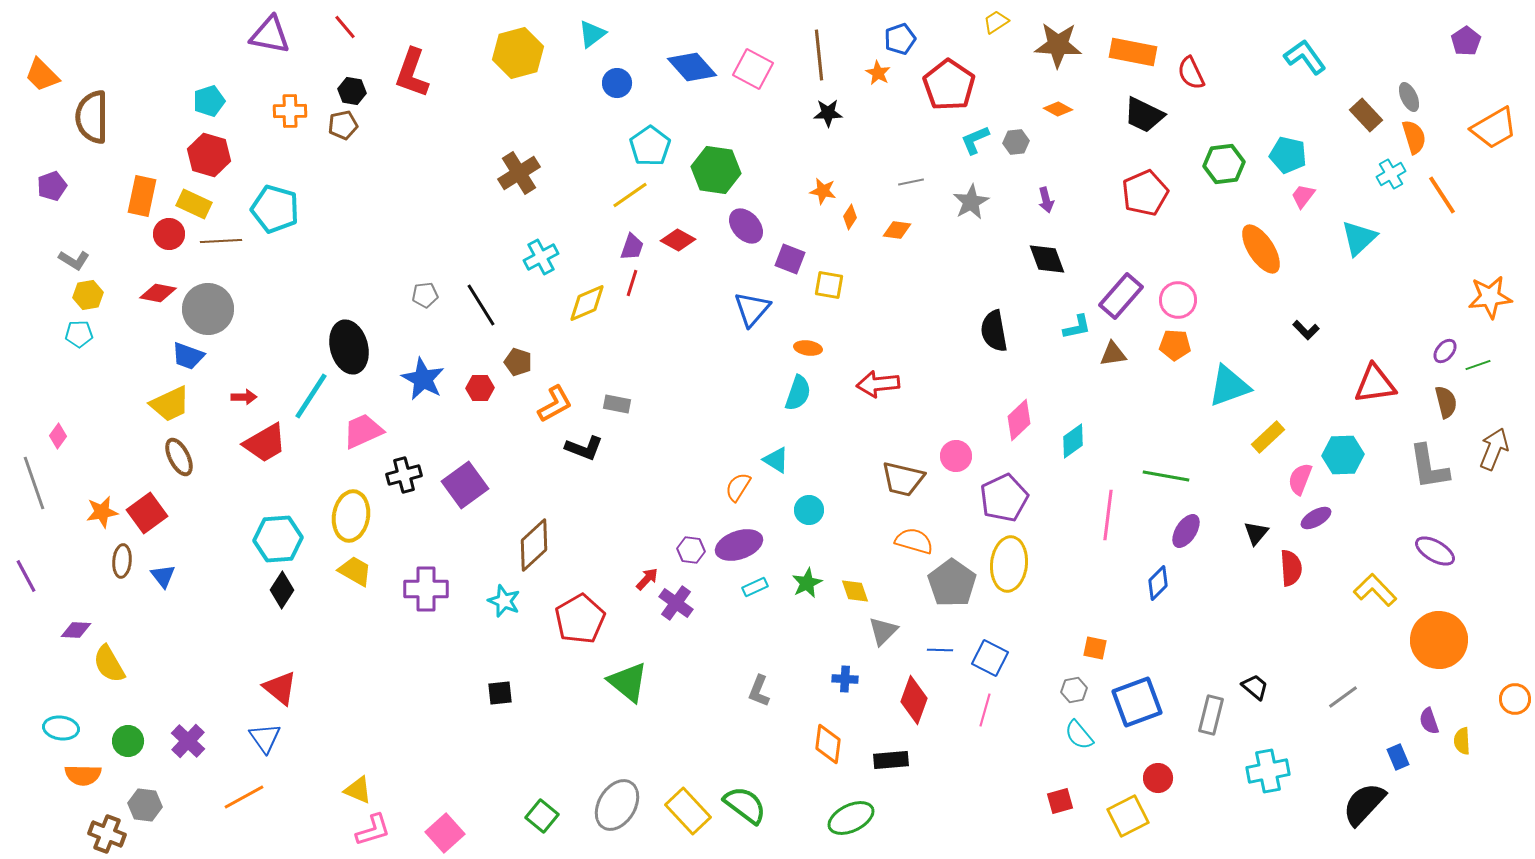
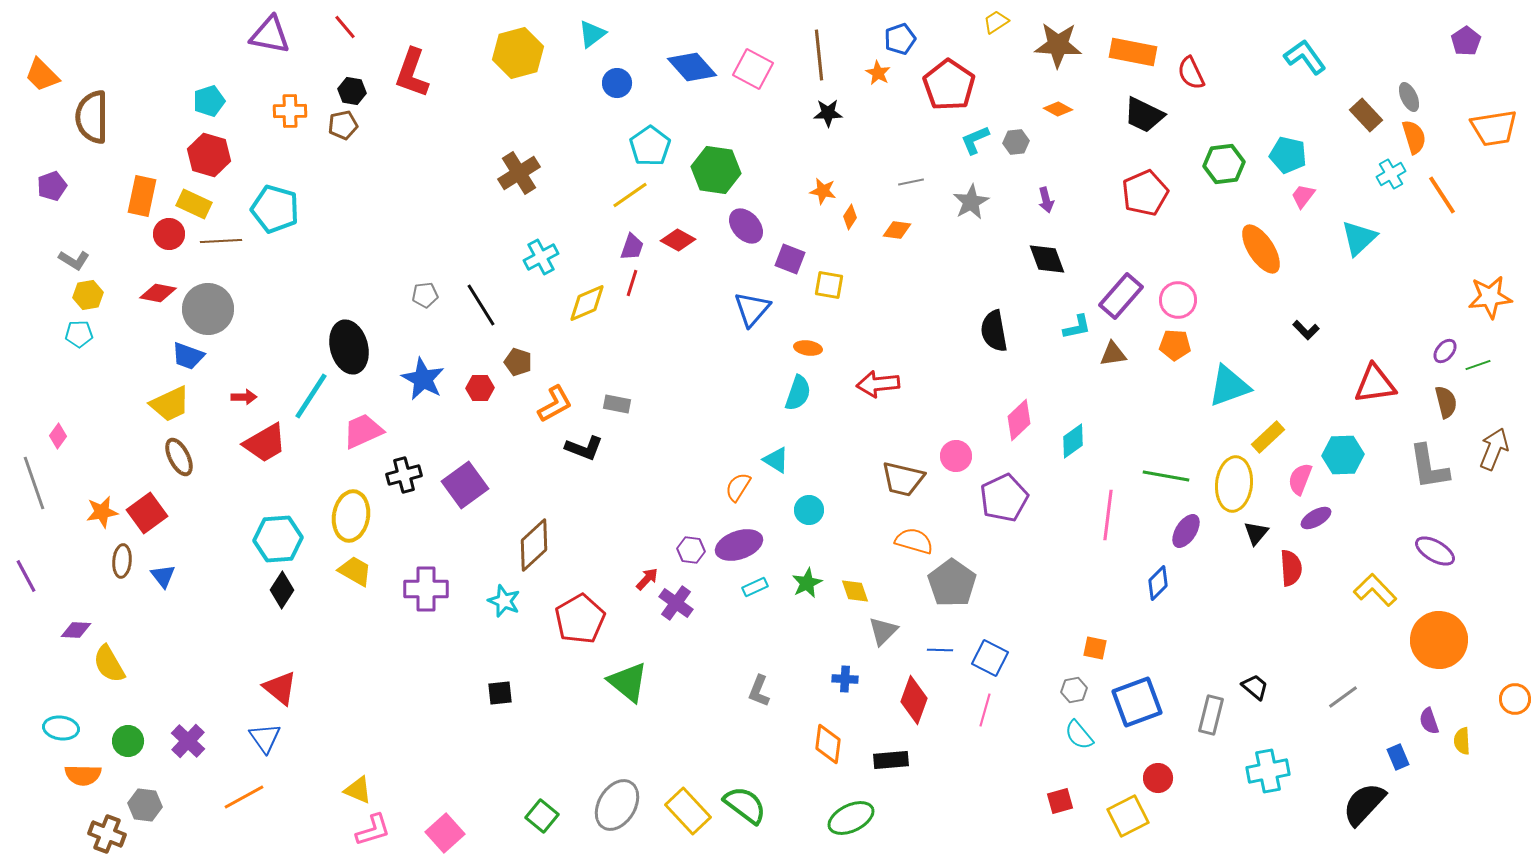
orange trapezoid at (1494, 128): rotated 21 degrees clockwise
yellow ellipse at (1009, 564): moved 225 px right, 80 px up
